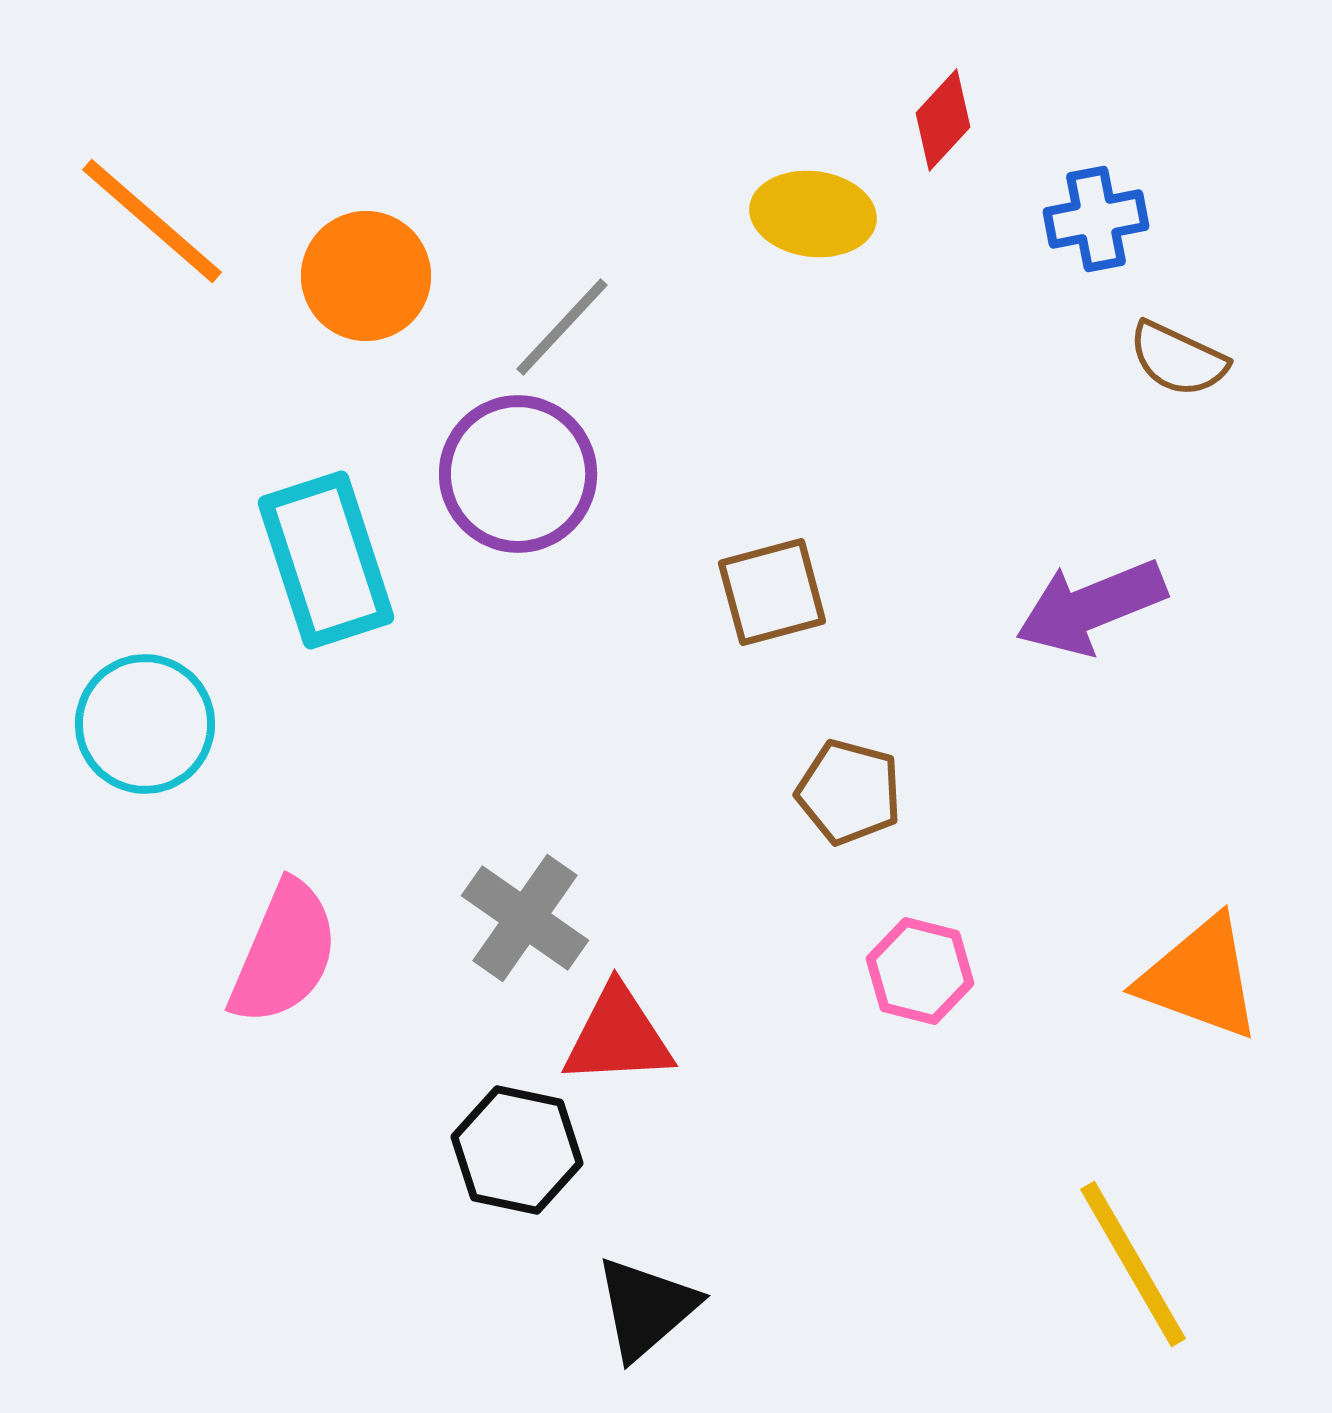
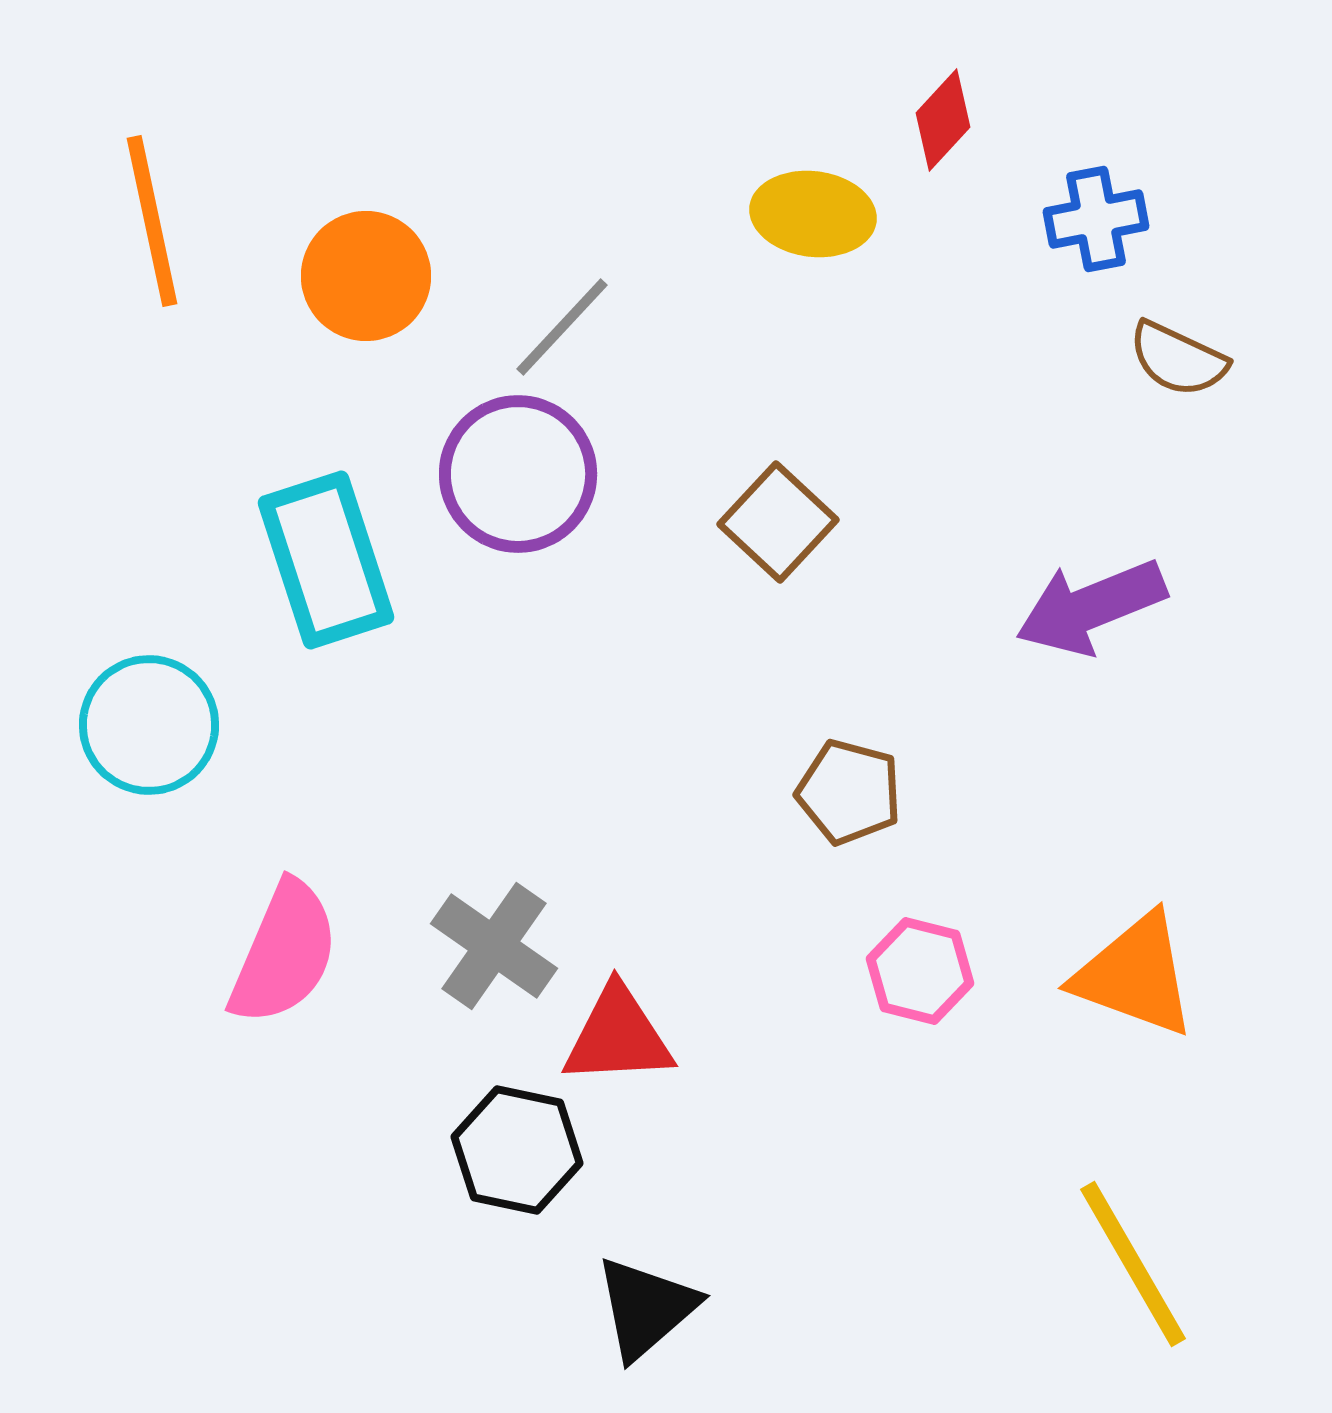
orange line: rotated 37 degrees clockwise
brown square: moved 6 px right, 70 px up; rotated 32 degrees counterclockwise
cyan circle: moved 4 px right, 1 px down
gray cross: moved 31 px left, 28 px down
orange triangle: moved 65 px left, 3 px up
